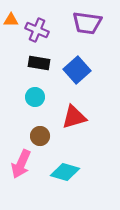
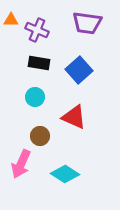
blue square: moved 2 px right
red triangle: rotated 40 degrees clockwise
cyan diamond: moved 2 px down; rotated 16 degrees clockwise
